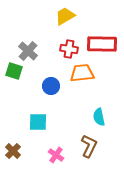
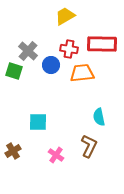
blue circle: moved 21 px up
brown cross: rotated 14 degrees clockwise
